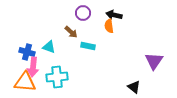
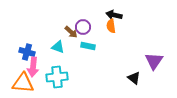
purple circle: moved 14 px down
orange semicircle: moved 2 px right
cyan triangle: moved 9 px right
orange triangle: moved 2 px left, 1 px down
black triangle: moved 9 px up
